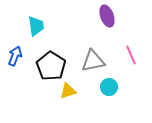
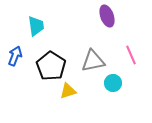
cyan circle: moved 4 px right, 4 px up
